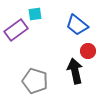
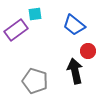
blue trapezoid: moved 3 px left
